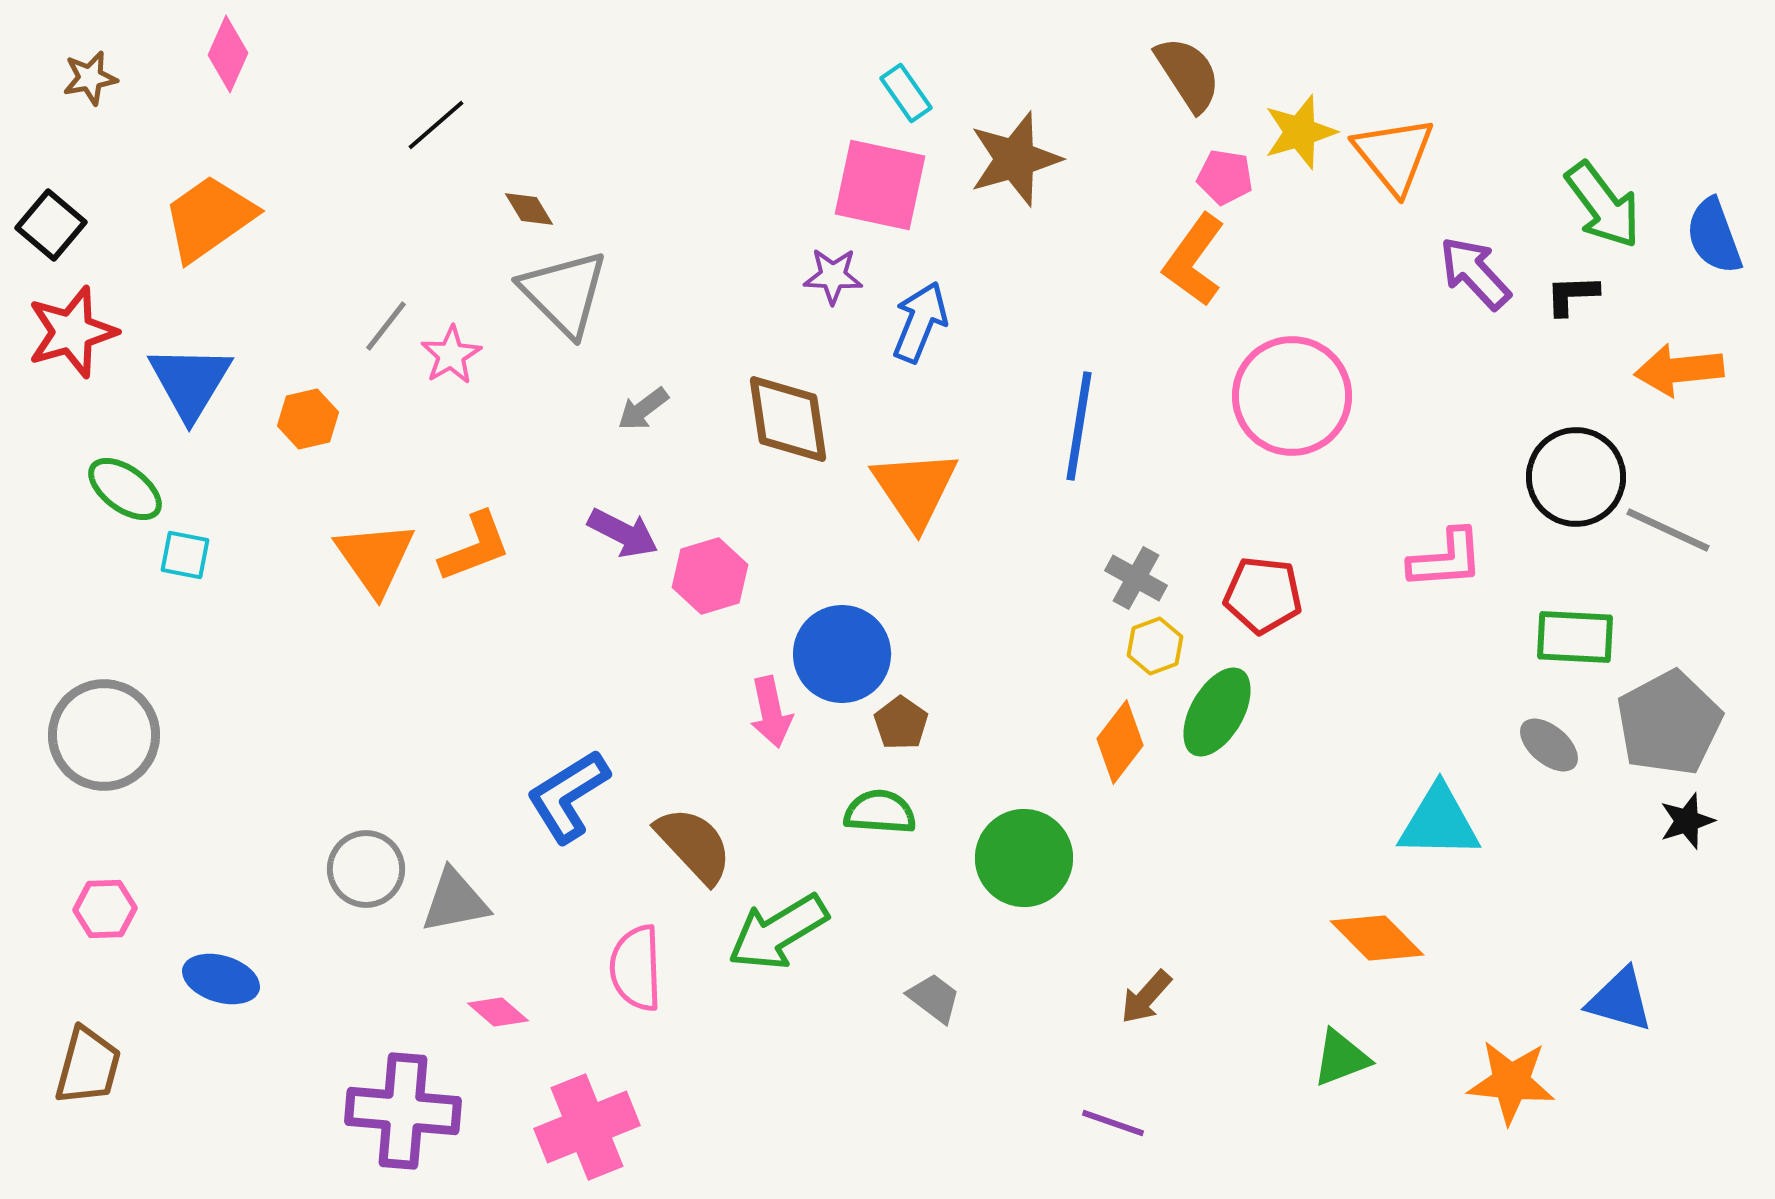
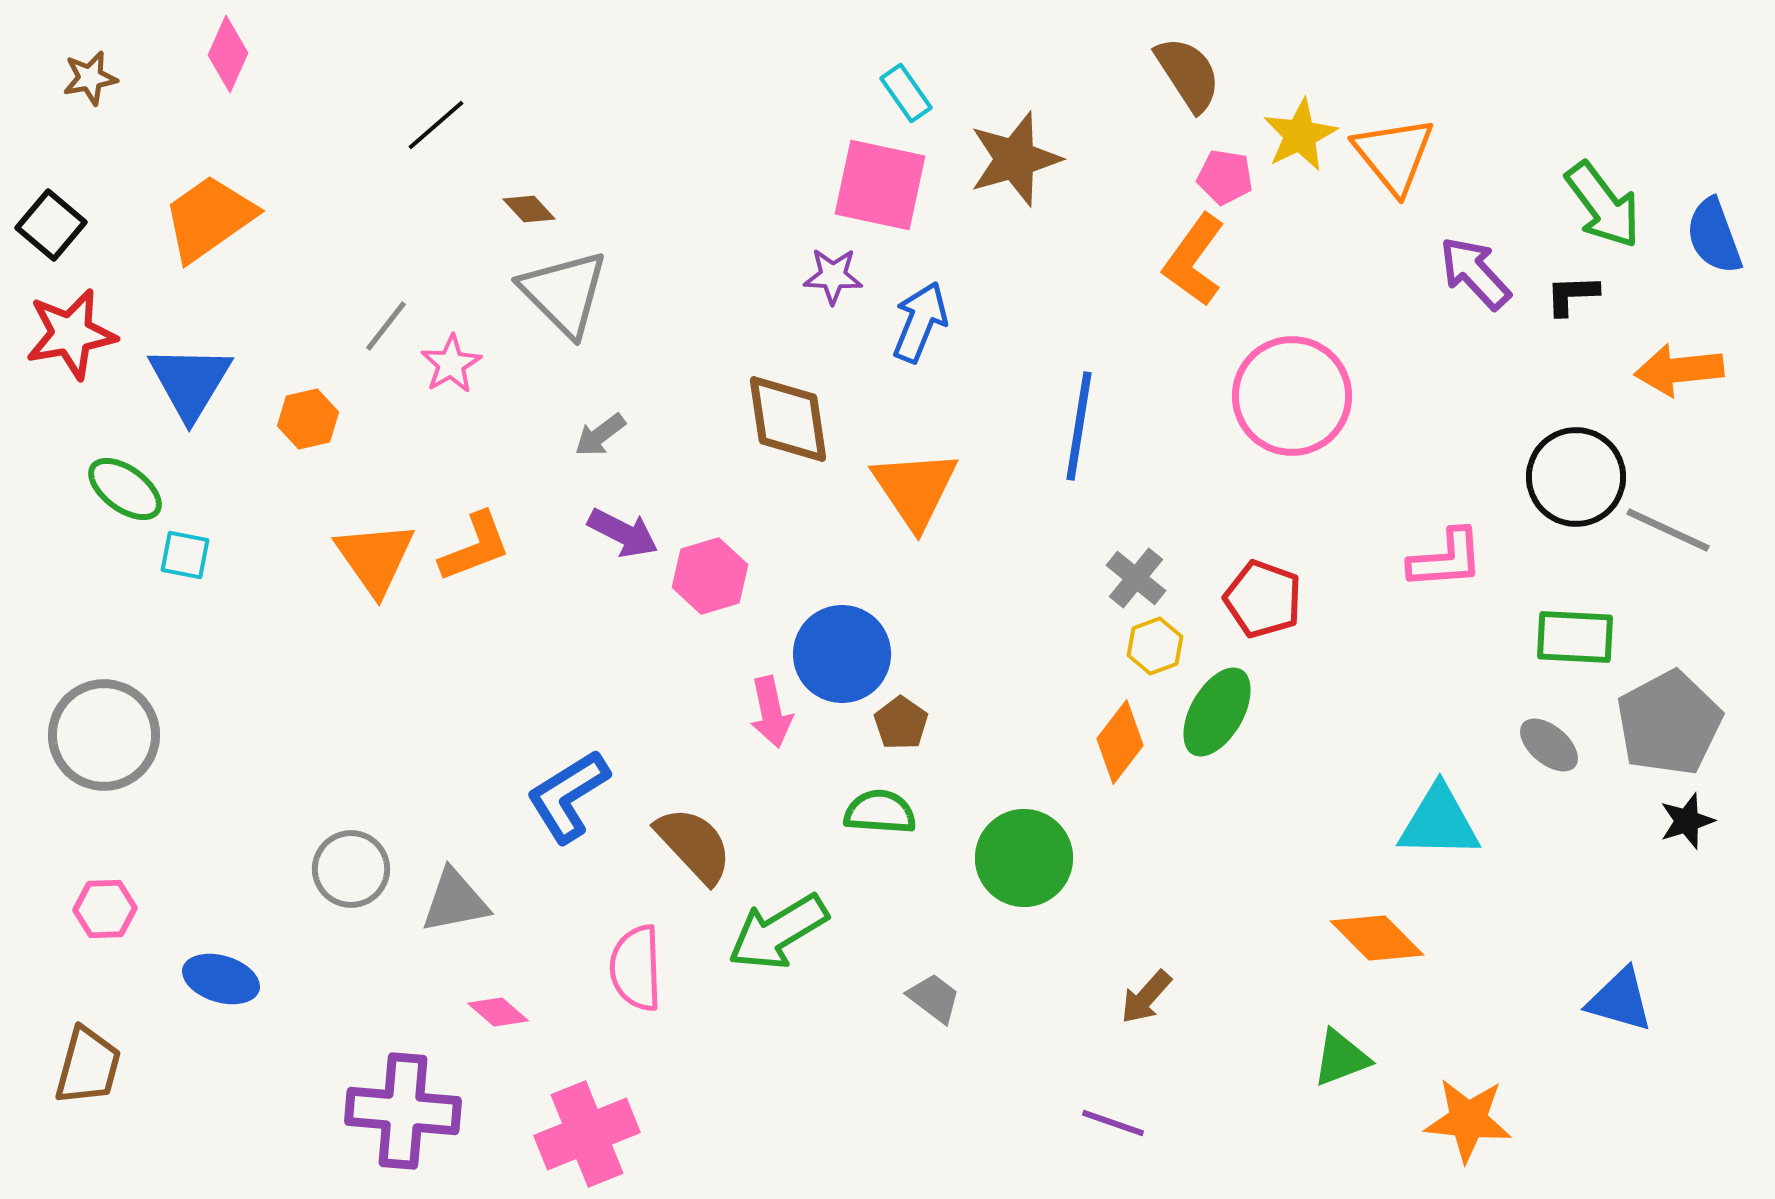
yellow star at (1300, 132): moved 3 px down; rotated 10 degrees counterclockwise
brown diamond at (529, 209): rotated 12 degrees counterclockwise
red star at (72, 332): moved 1 px left, 2 px down; rotated 6 degrees clockwise
pink star at (451, 355): moved 9 px down
gray arrow at (643, 409): moved 43 px left, 26 px down
gray cross at (1136, 578): rotated 10 degrees clockwise
red pentagon at (1263, 595): moved 4 px down; rotated 14 degrees clockwise
gray circle at (366, 869): moved 15 px left
orange star at (1511, 1082): moved 43 px left, 38 px down
pink cross at (587, 1127): moved 7 px down
